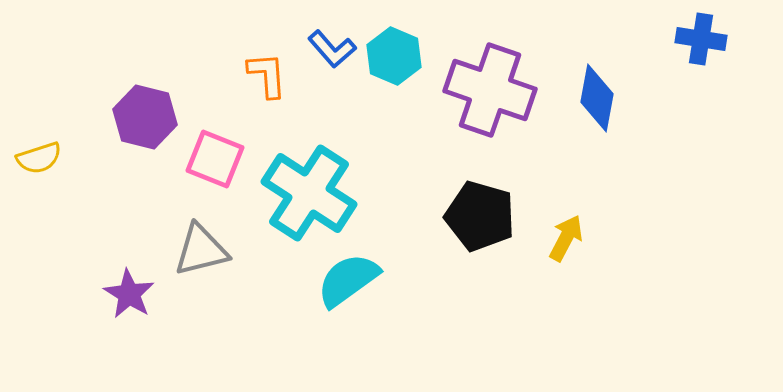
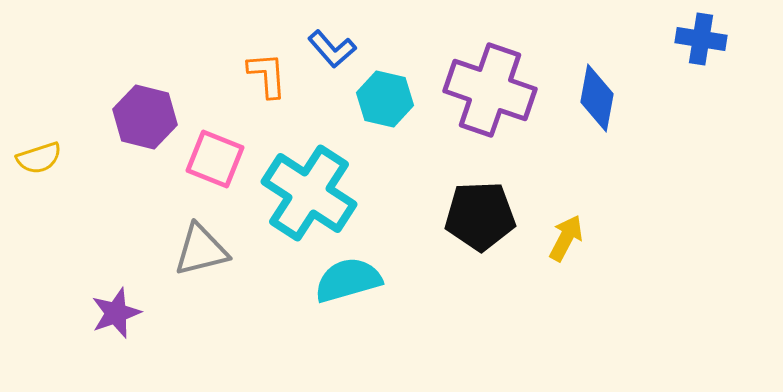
cyan hexagon: moved 9 px left, 43 px down; rotated 10 degrees counterclockwise
black pentagon: rotated 18 degrees counterclockwise
cyan semicircle: rotated 20 degrees clockwise
purple star: moved 13 px left, 19 px down; rotated 21 degrees clockwise
